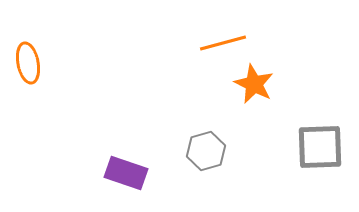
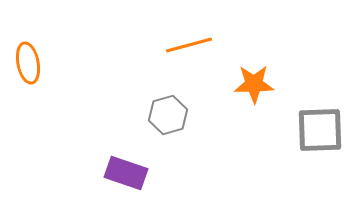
orange line: moved 34 px left, 2 px down
orange star: rotated 27 degrees counterclockwise
gray square: moved 17 px up
gray hexagon: moved 38 px left, 36 px up
